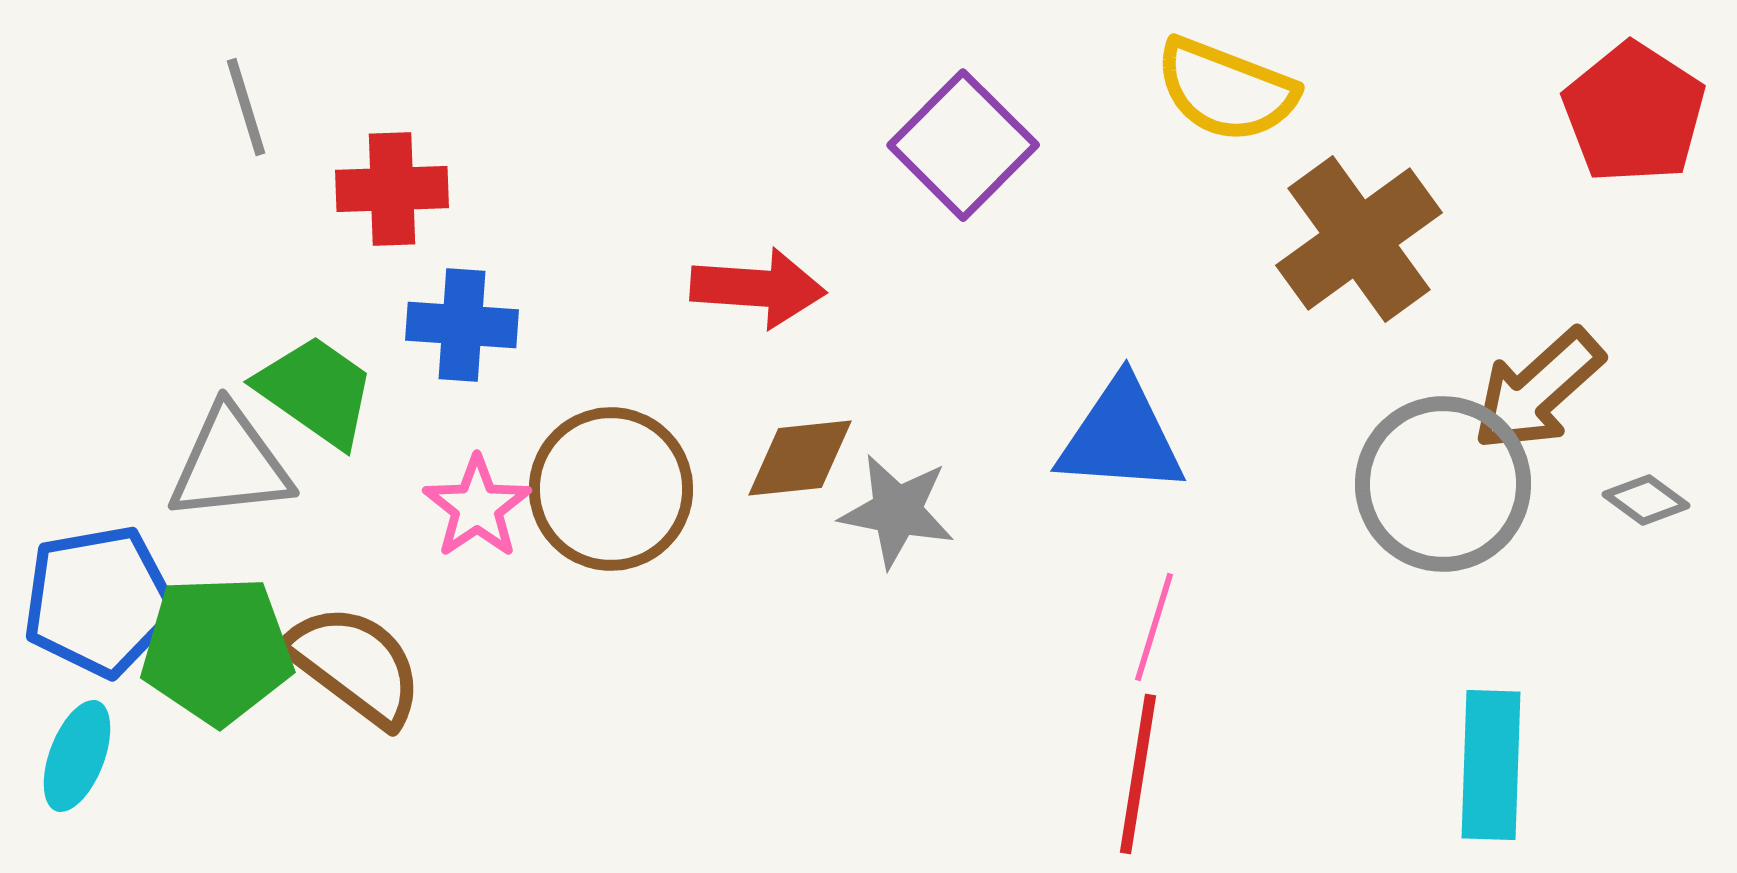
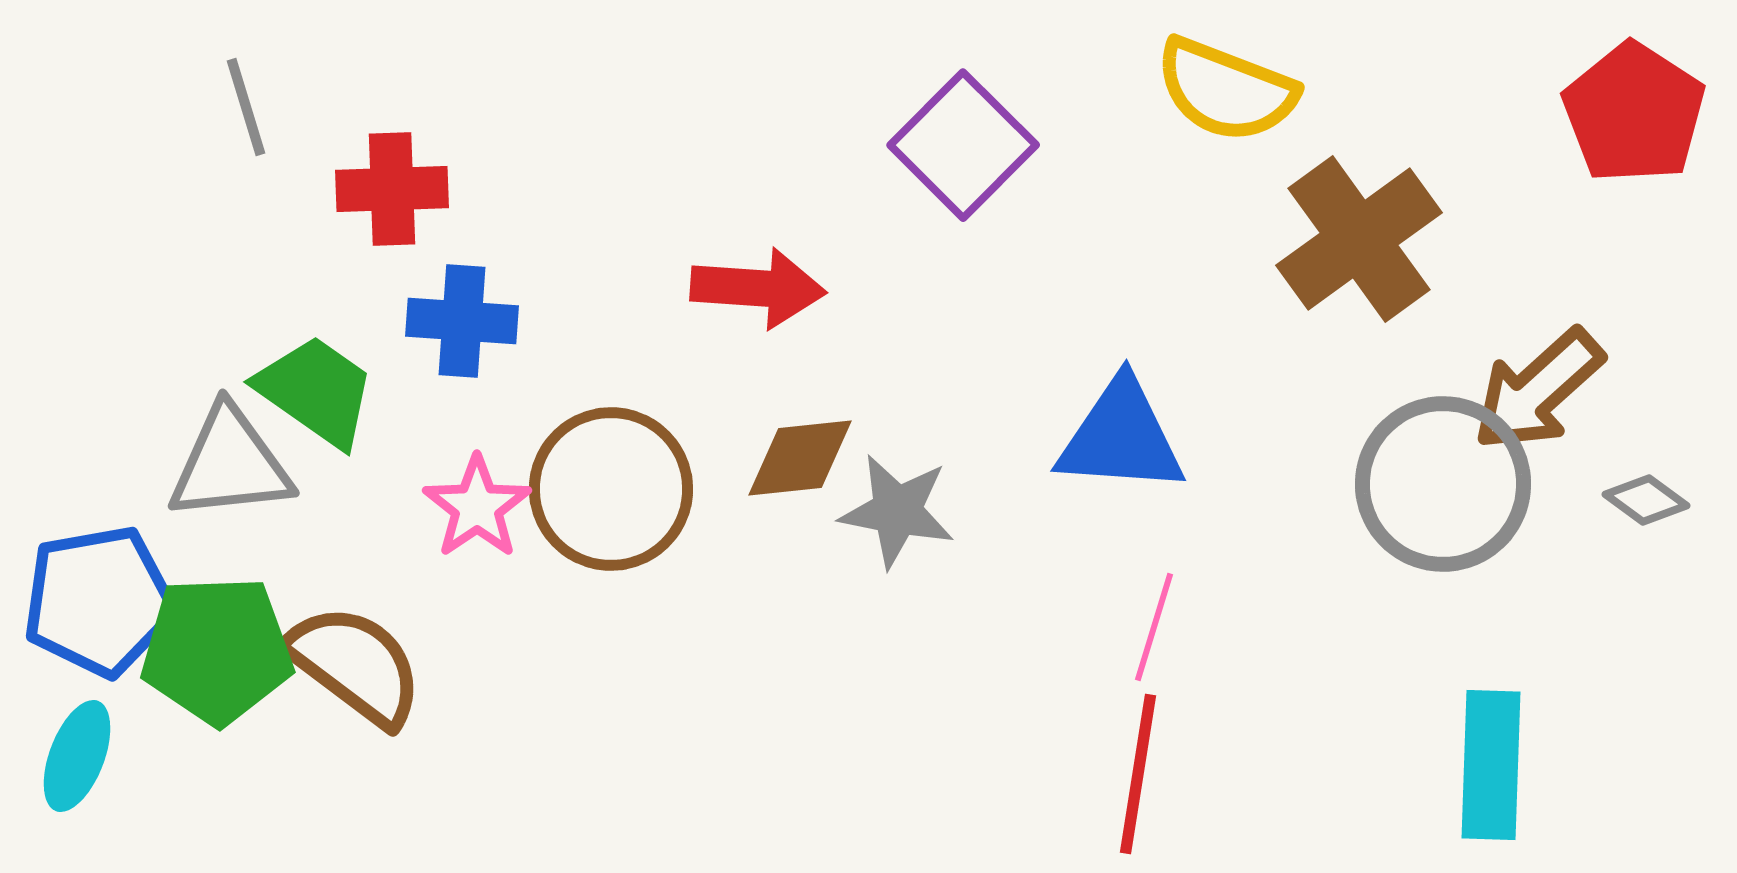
blue cross: moved 4 px up
